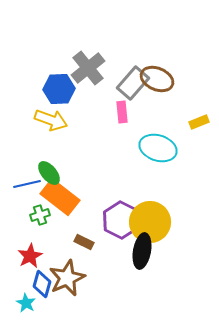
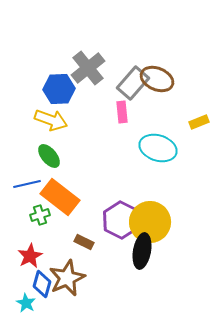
green ellipse: moved 17 px up
